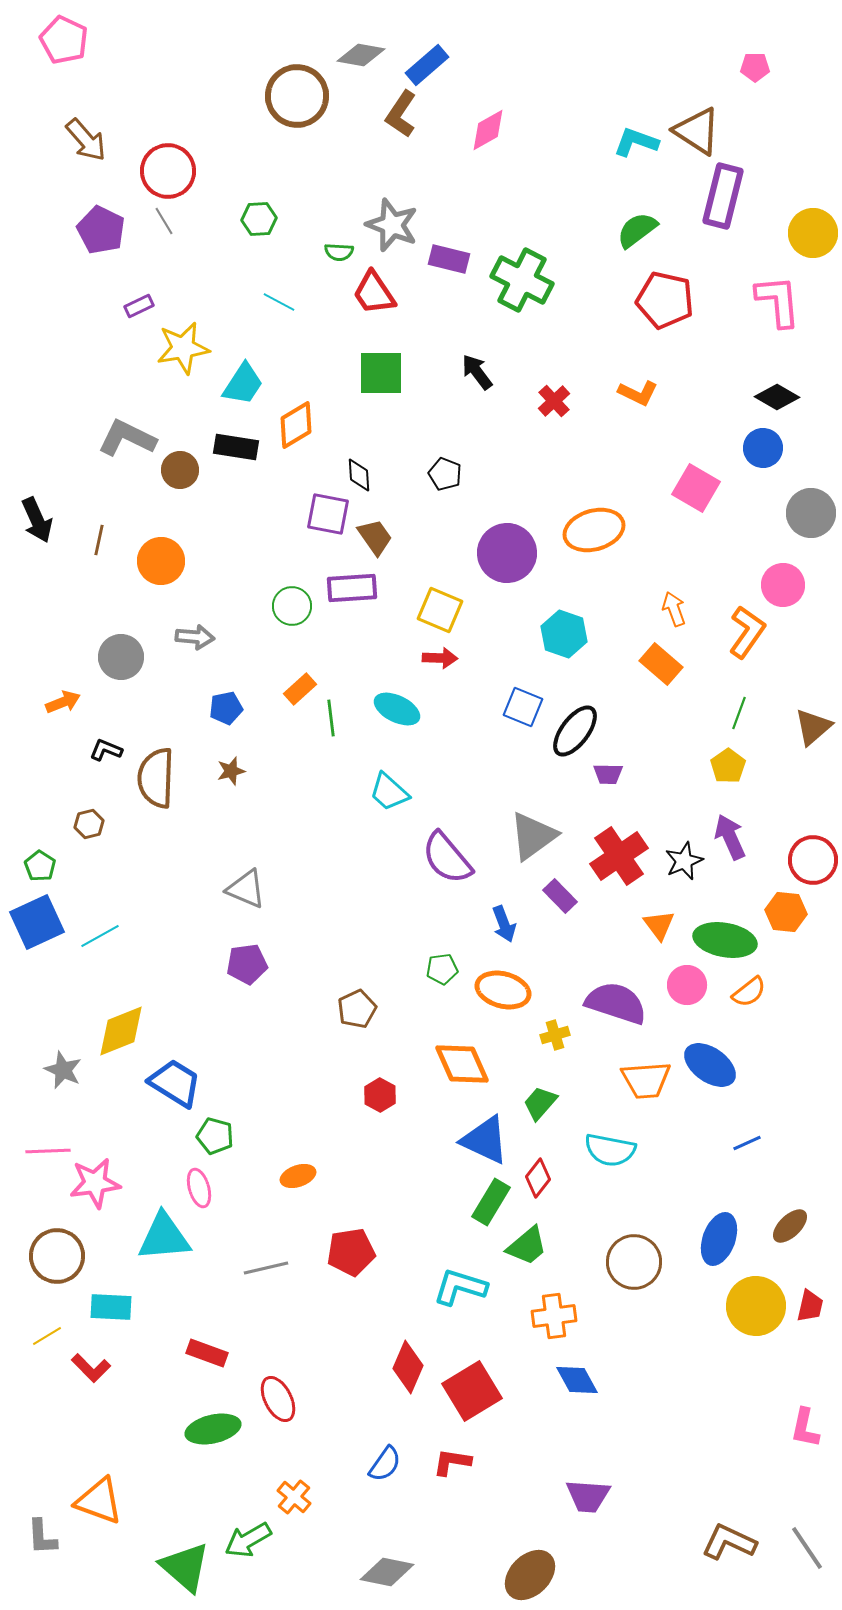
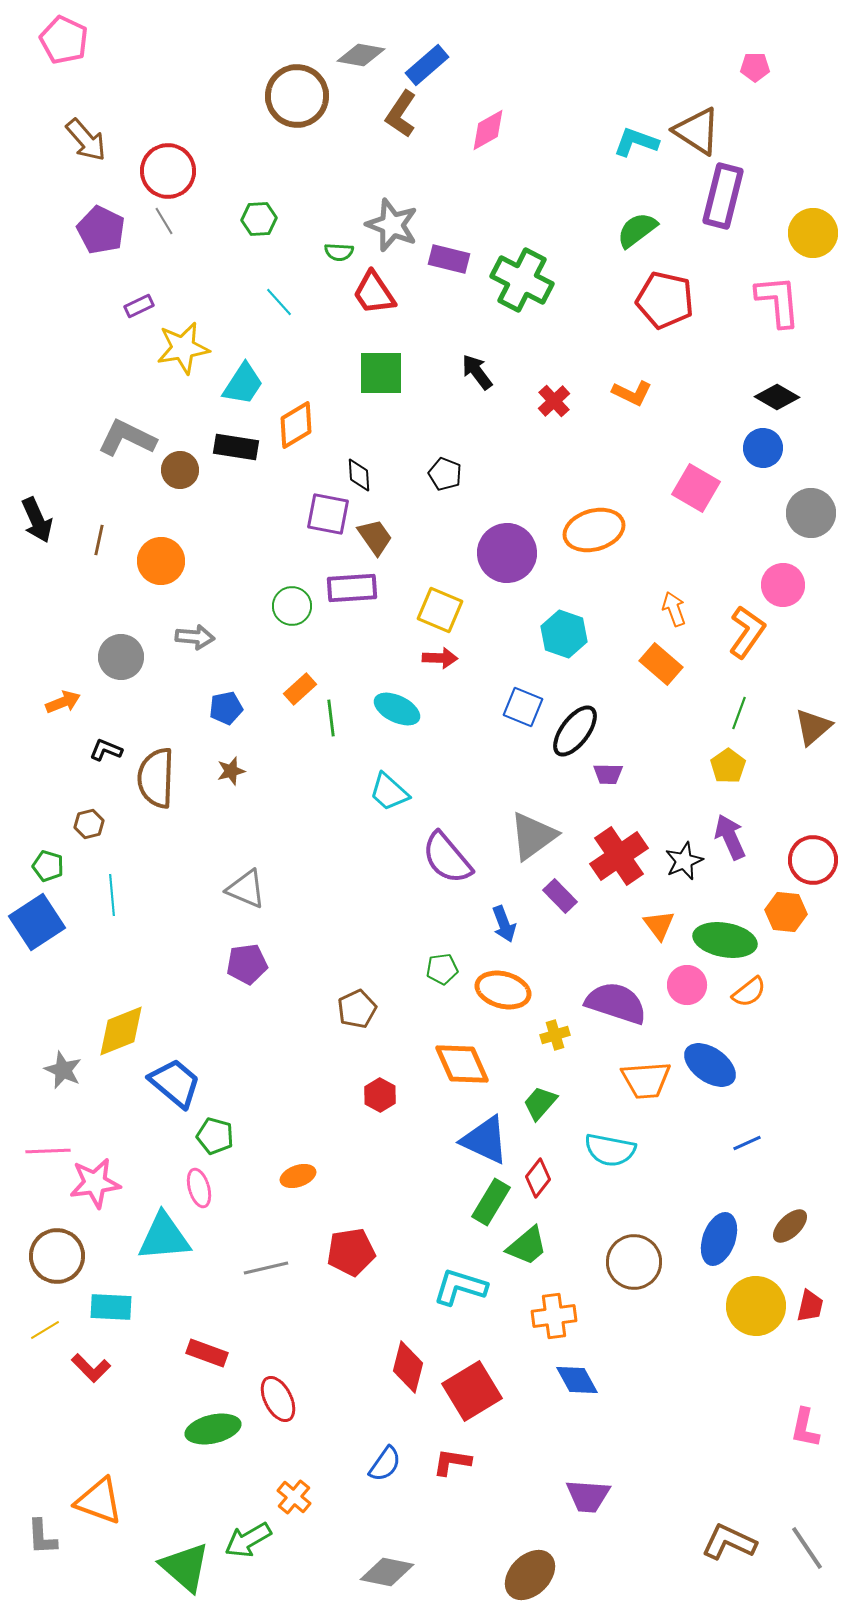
cyan line at (279, 302): rotated 20 degrees clockwise
orange L-shape at (638, 393): moved 6 px left
green pentagon at (40, 866): moved 8 px right; rotated 16 degrees counterclockwise
blue square at (37, 922): rotated 8 degrees counterclockwise
cyan line at (100, 936): moved 12 px right, 41 px up; rotated 66 degrees counterclockwise
blue trapezoid at (175, 1083): rotated 8 degrees clockwise
yellow line at (47, 1336): moved 2 px left, 6 px up
red diamond at (408, 1367): rotated 9 degrees counterclockwise
